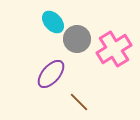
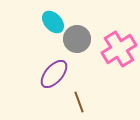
pink cross: moved 5 px right
purple ellipse: moved 3 px right
brown line: rotated 25 degrees clockwise
